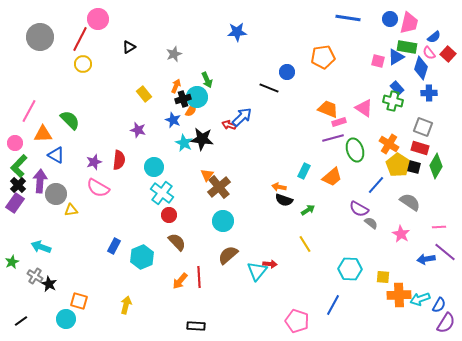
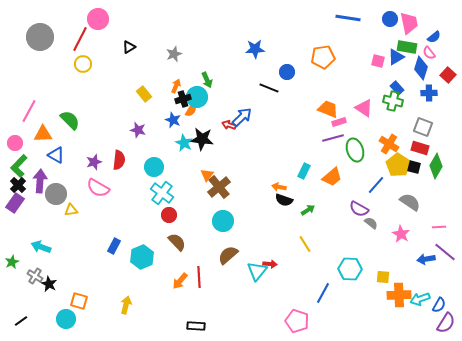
pink trapezoid at (409, 23): rotated 25 degrees counterclockwise
blue star at (237, 32): moved 18 px right, 17 px down
red square at (448, 54): moved 21 px down
blue line at (333, 305): moved 10 px left, 12 px up
